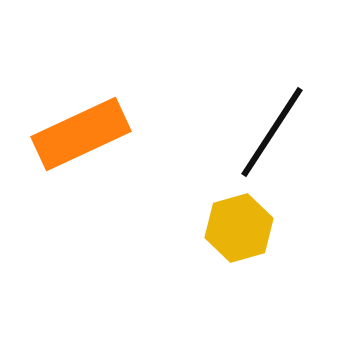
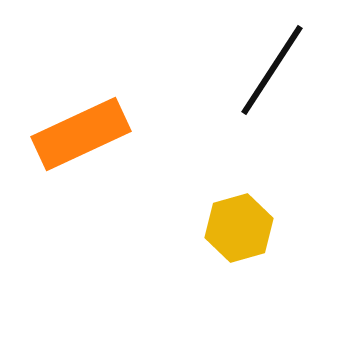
black line: moved 62 px up
